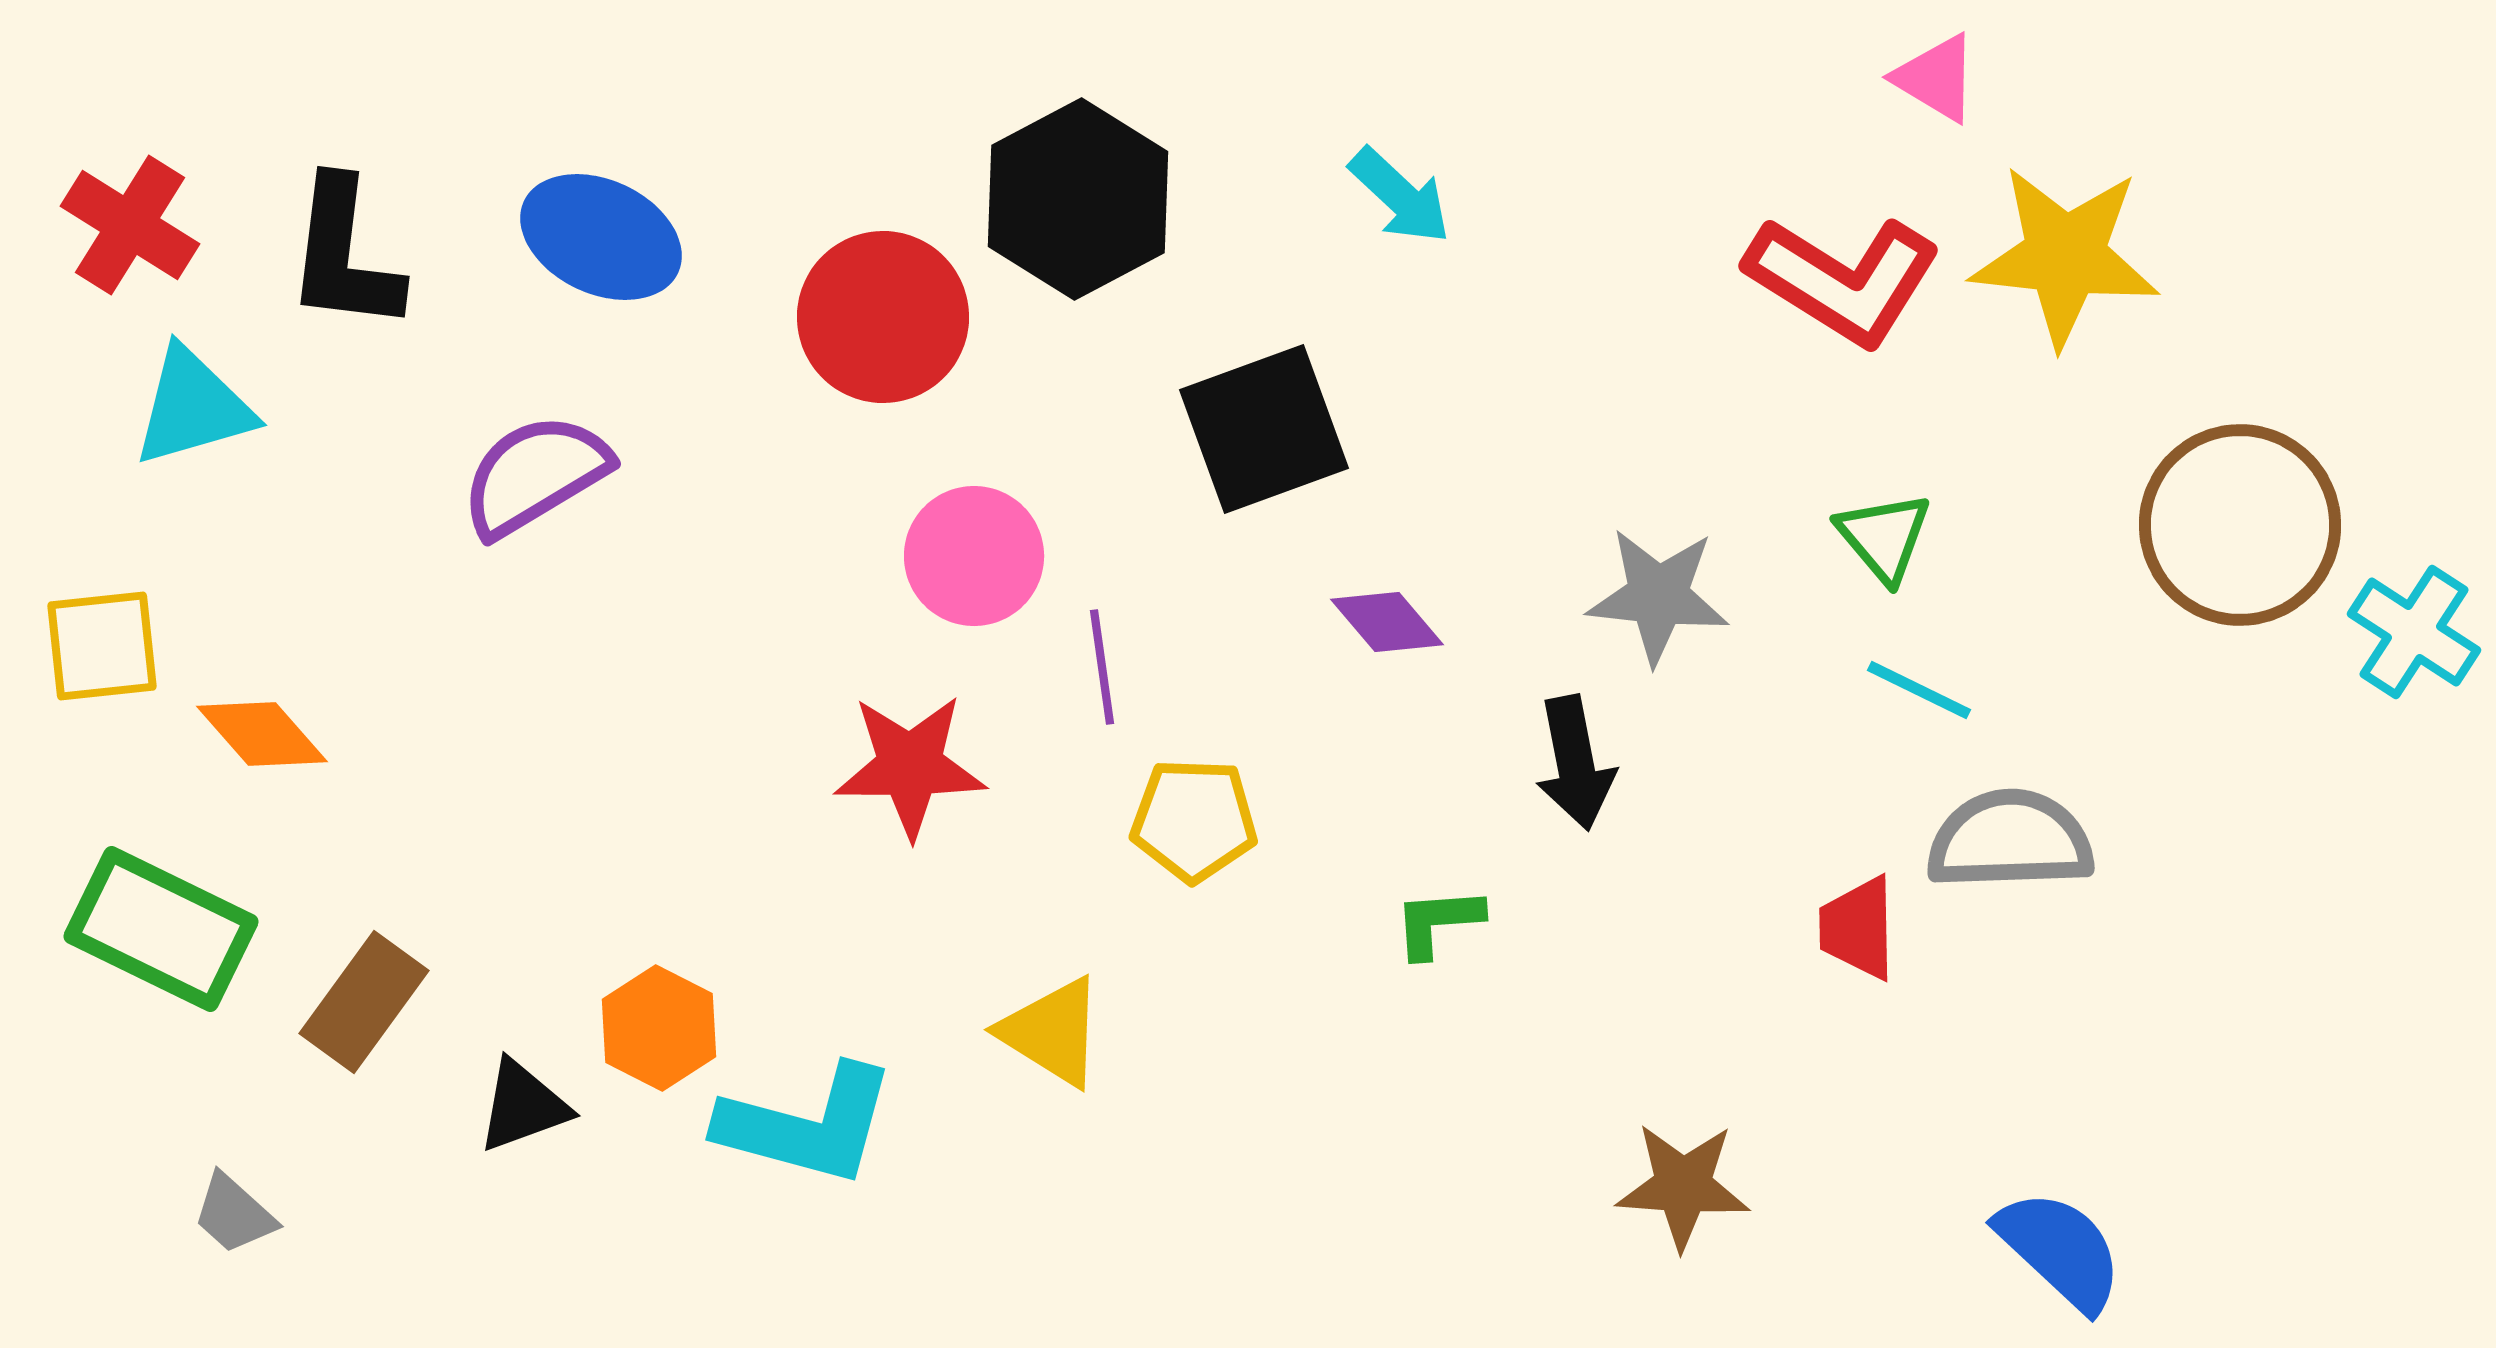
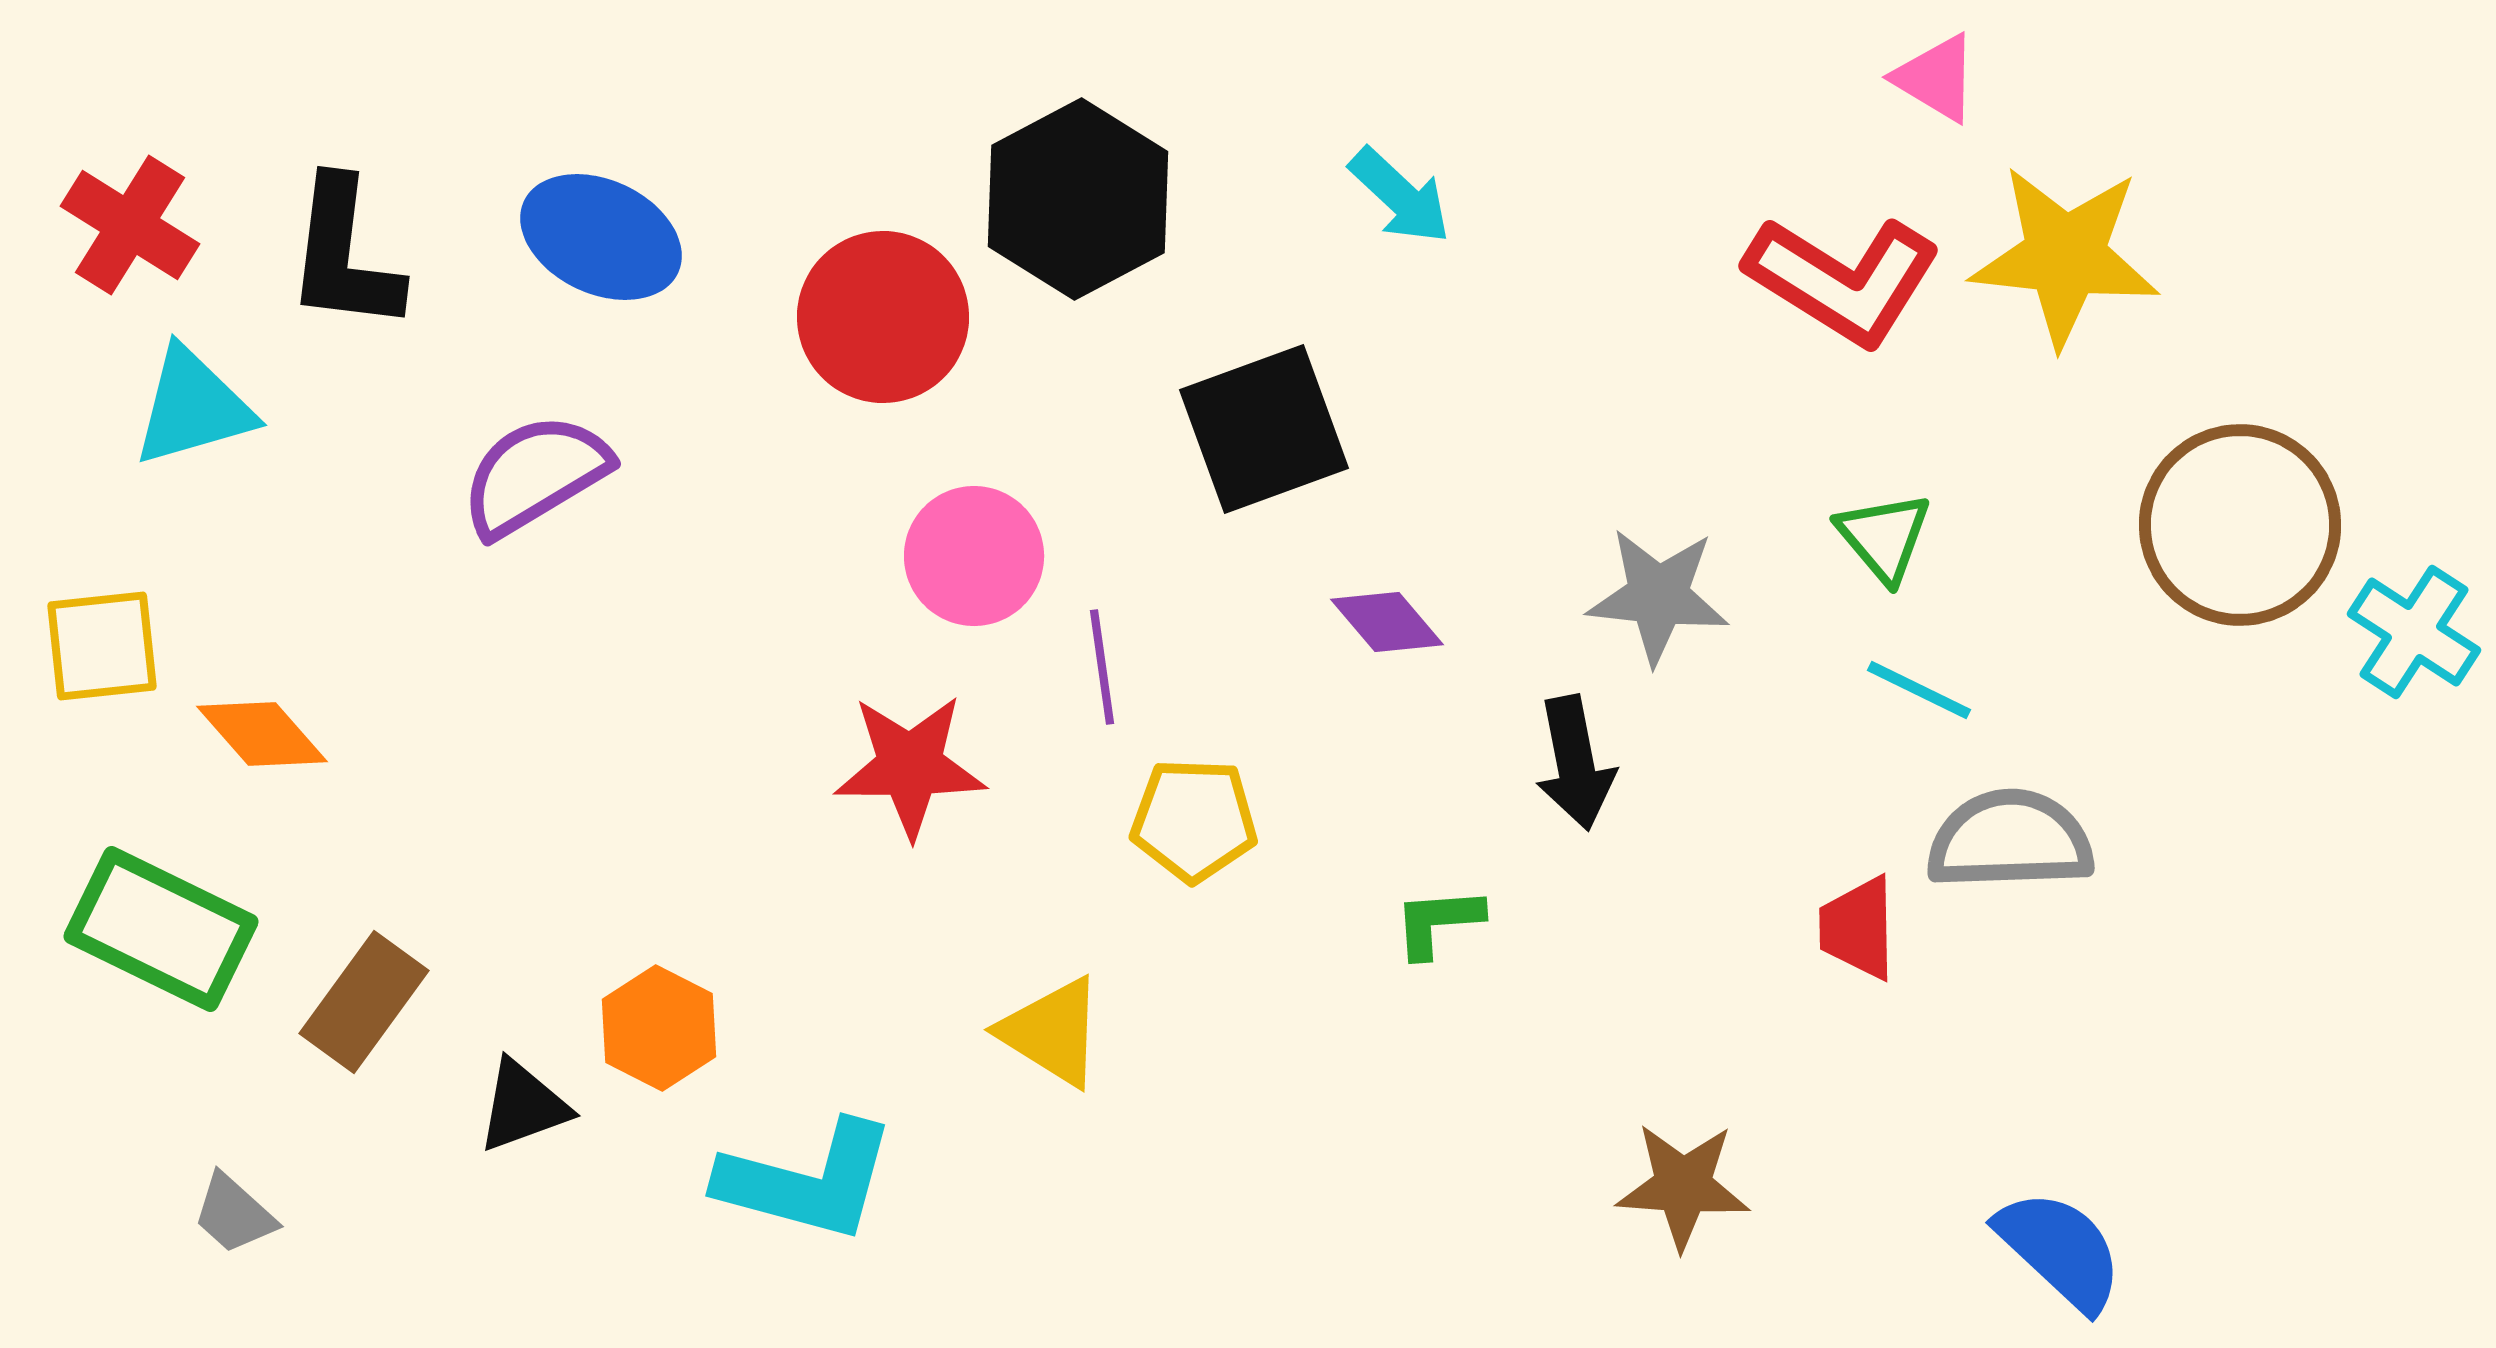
cyan L-shape: moved 56 px down
